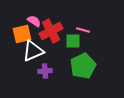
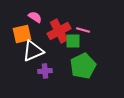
pink semicircle: moved 1 px right, 4 px up
red cross: moved 8 px right
